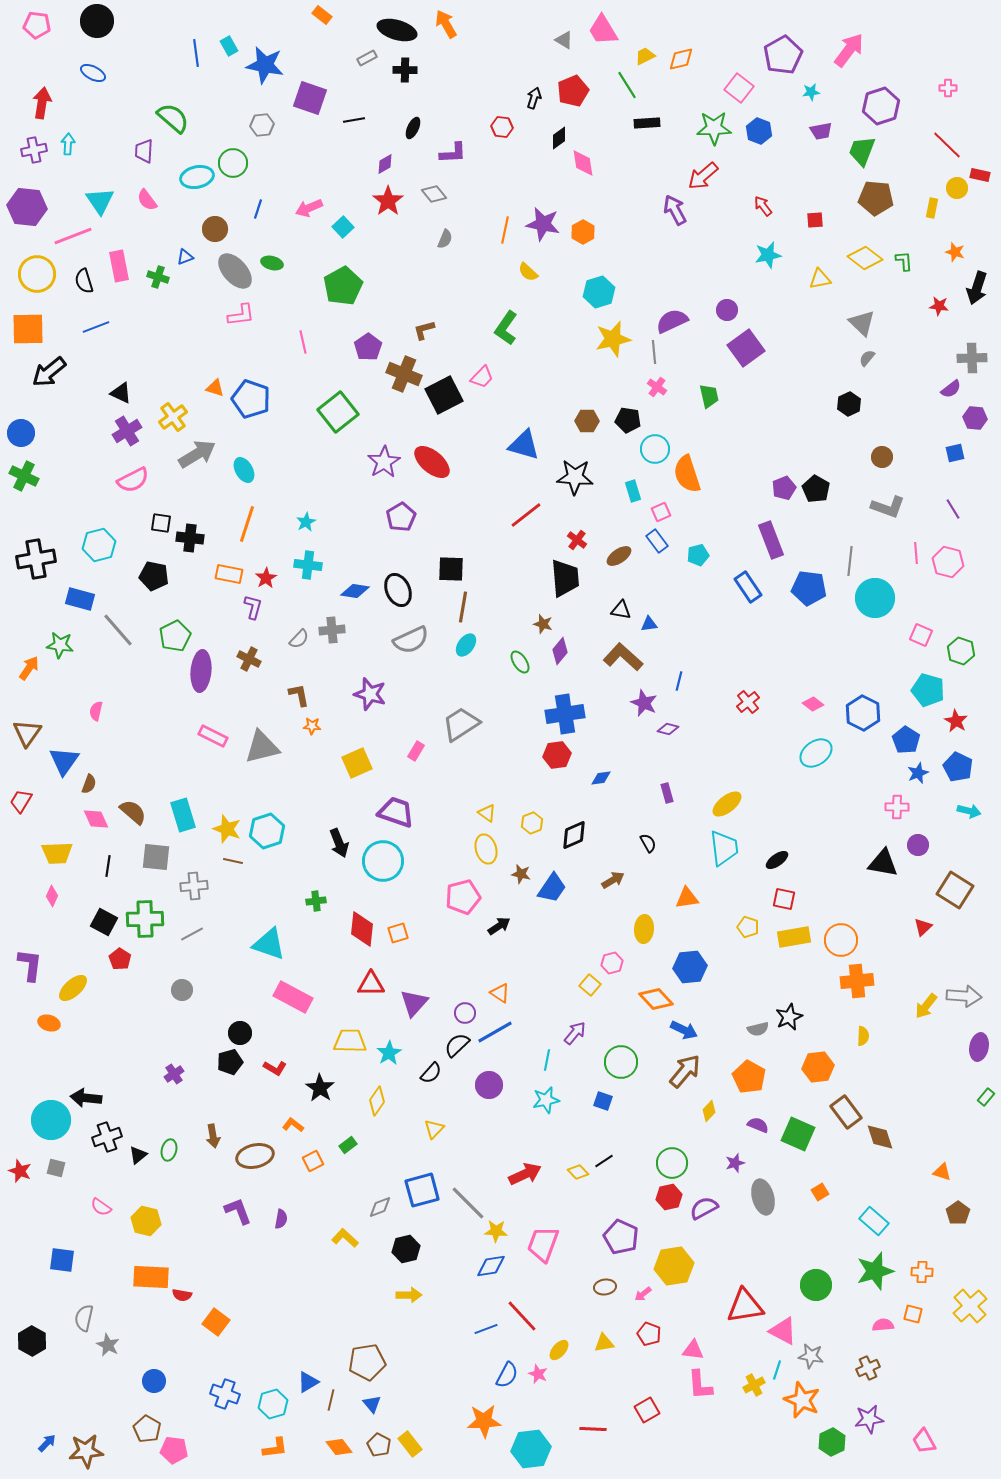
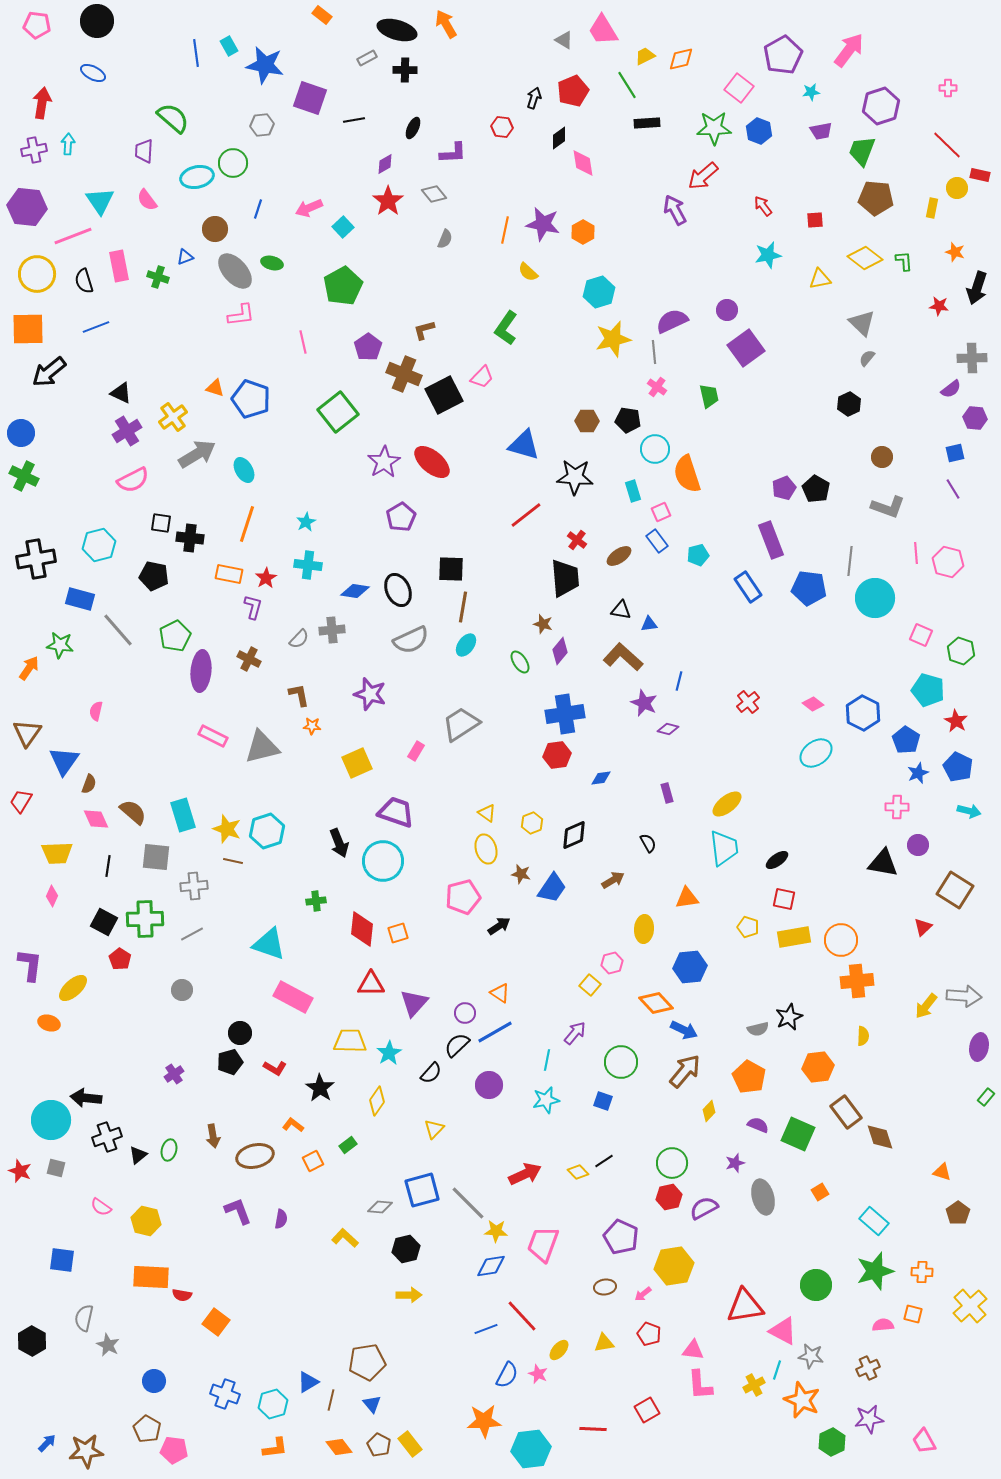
purple line at (953, 509): moved 20 px up
orange diamond at (656, 999): moved 4 px down
gray diamond at (380, 1207): rotated 25 degrees clockwise
